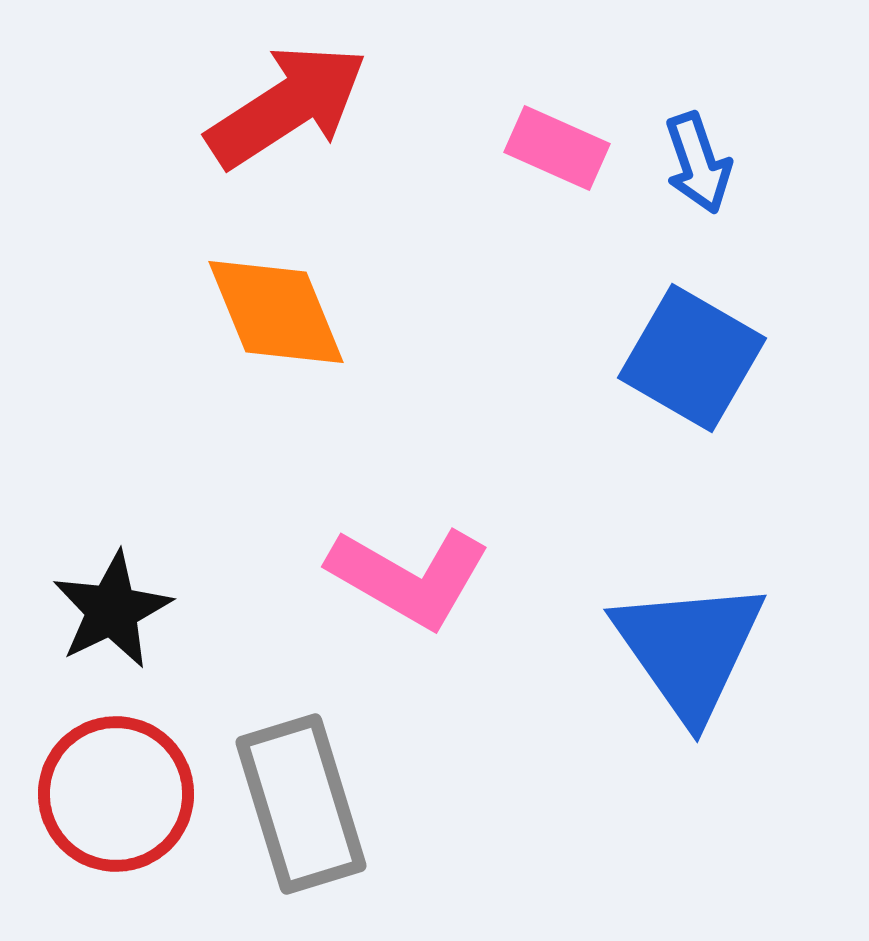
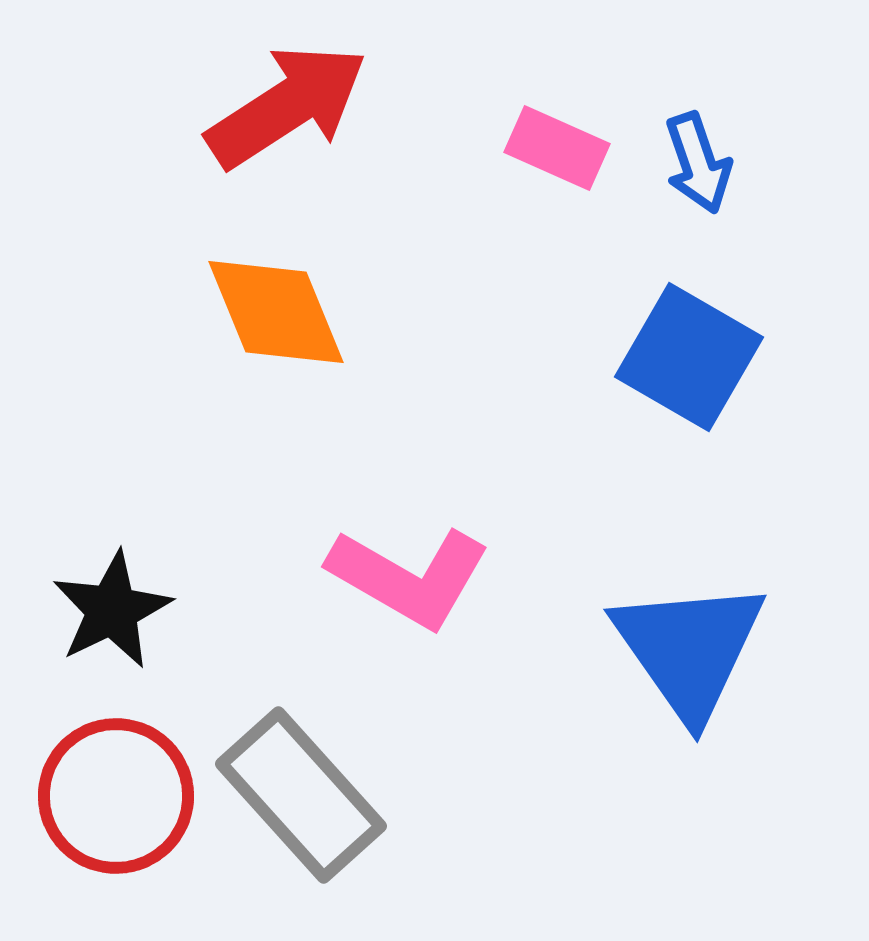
blue square: moved 3 px left, 1 px up
red circle: moved 2 px down
gray rectangle: moved 9 px up; rotated 25 degrees counterclockwise
